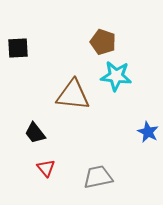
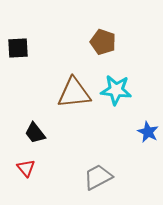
cyan star: moved 14 px down
brown triangle: moved 1 px right, 2 px up; rotated 12 degrees counterclockwise
red triangle: moved 20 px left
gray trapezoid: rotated 16 degrees counterclockwise
